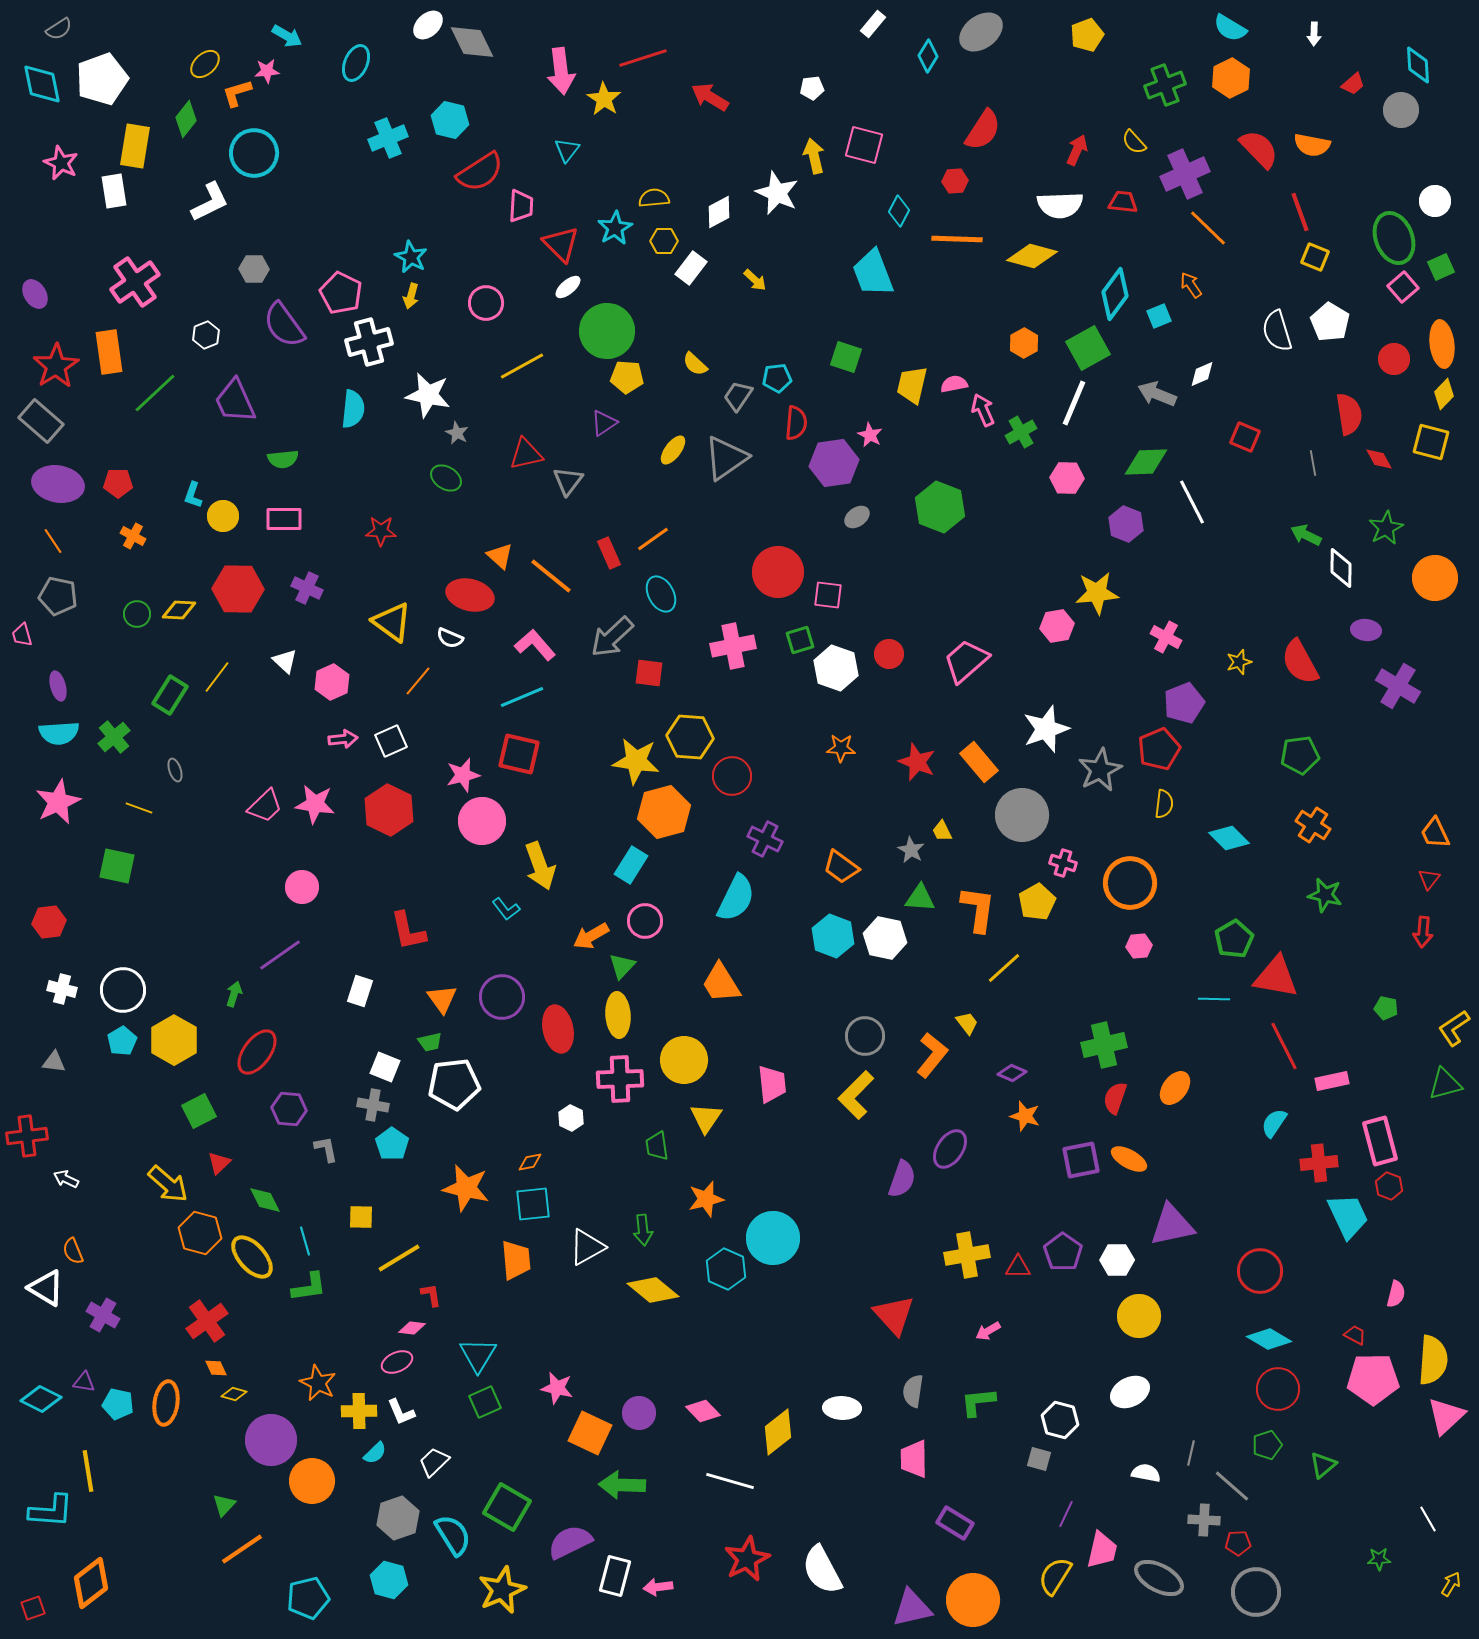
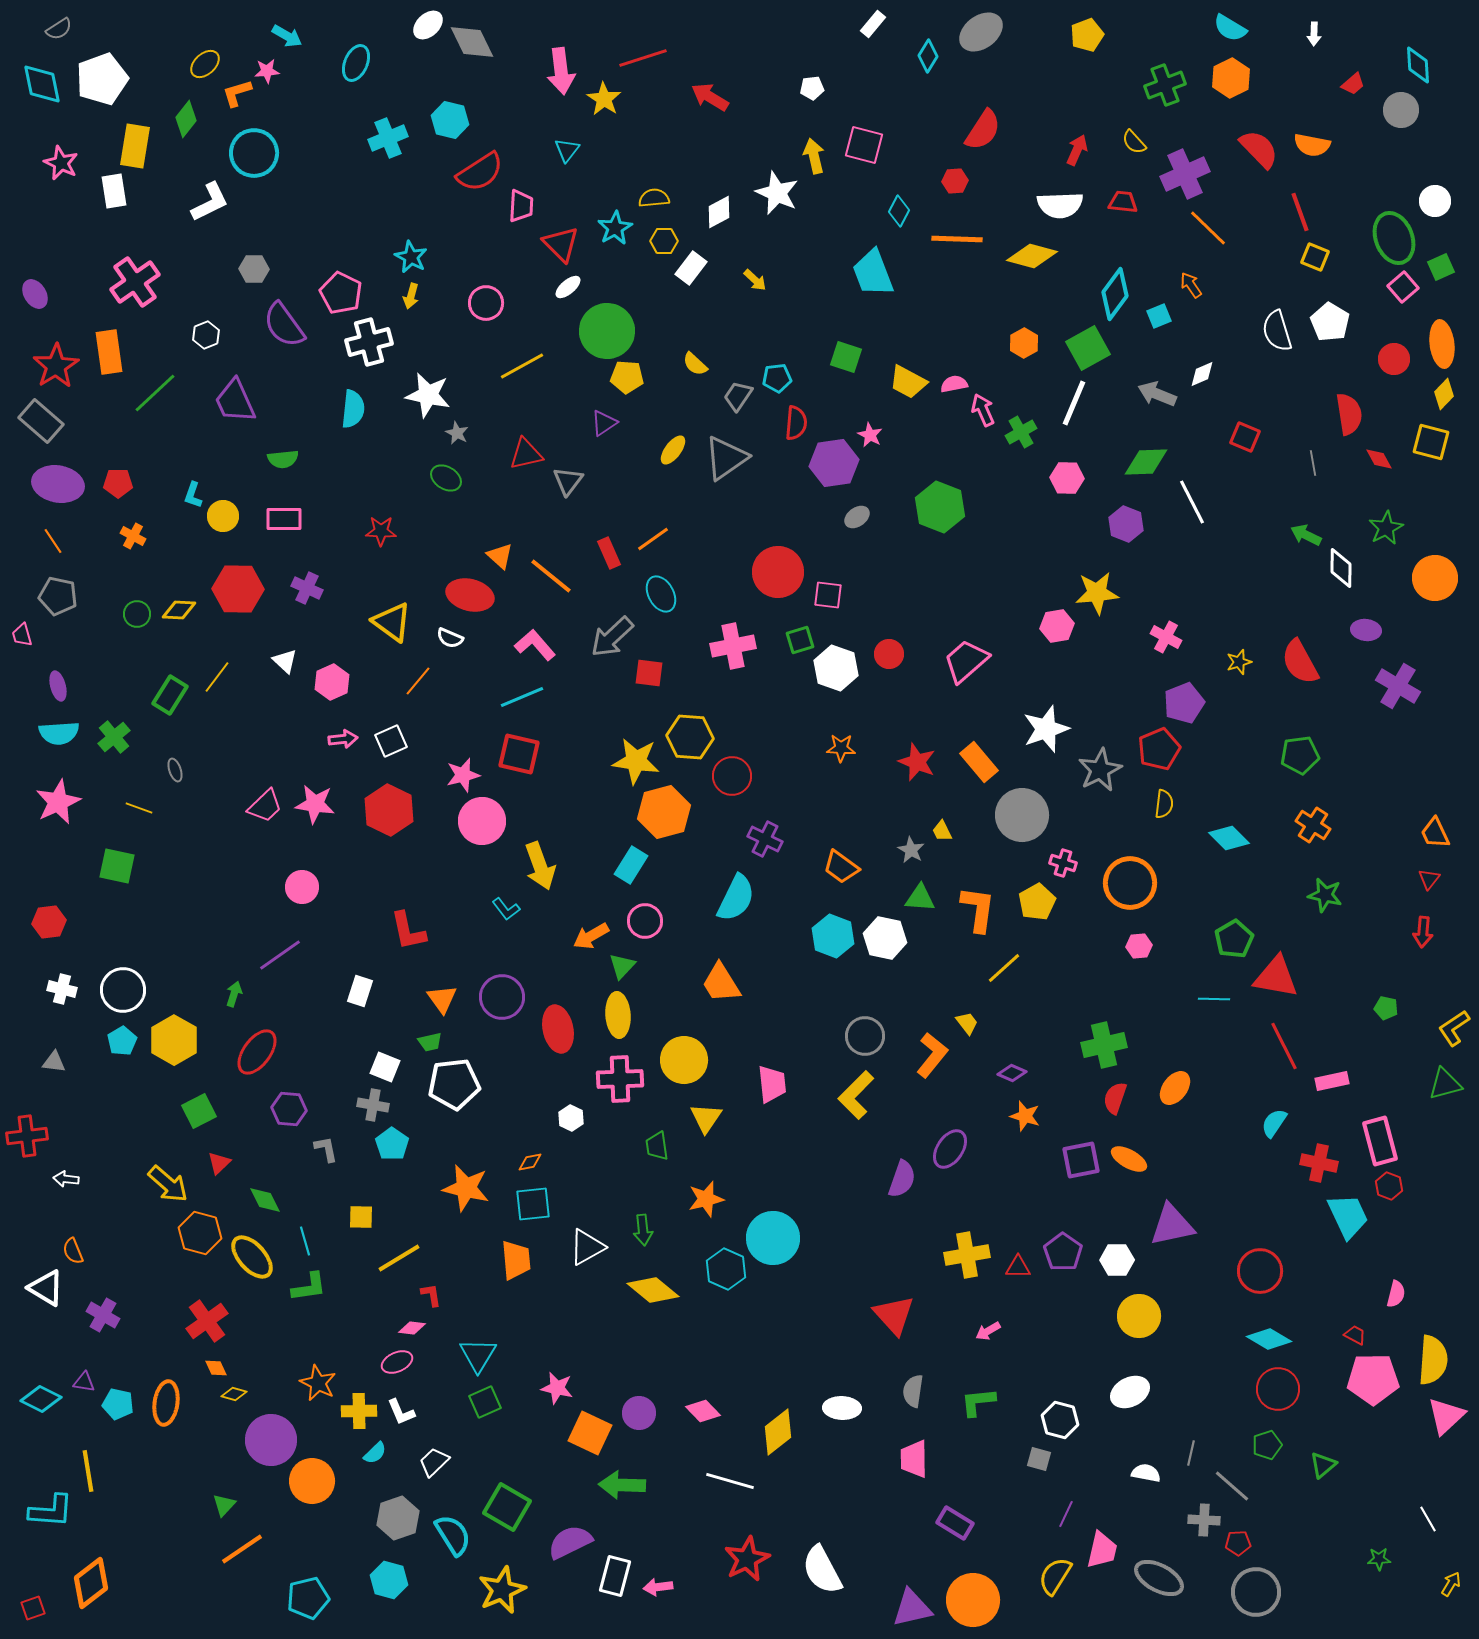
yellow trapezoid at (912, 385): moved 4 px left, 3 px up; rotated 75 degrees counterclockwise
red cross at (1319, 1163): rotated 18 degrees clockwise
white arrow at (66, 1179): rotated 20 degrees counterclockwise
